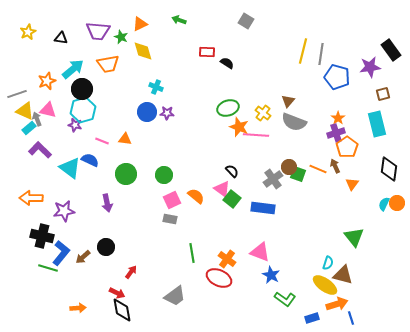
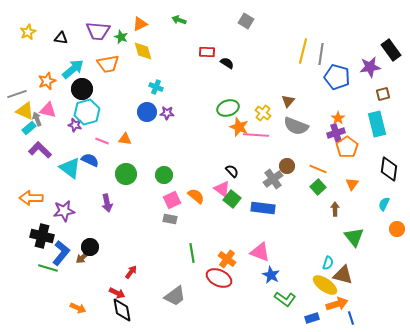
cyan hexagon at (83, 110): moved 4 px right, 2 px down
gray semicircle at (294, 122): moved 2 px right, 4 px down
brown arrow at (335, 166): moved 43 px down; rotated 24 degrees clockwise
brown circle at (289, 167): moved 2 px left, 1 px up
green square at (298, 174): moved 20 px right, 13 px down; rotated 28 degrees clockwise
orange circle at (397, 203): moved 26 px down
black circle at (106, 247): moved 16 px left
orange arrow at (78, 308): rotated 28 degrees clockwise
